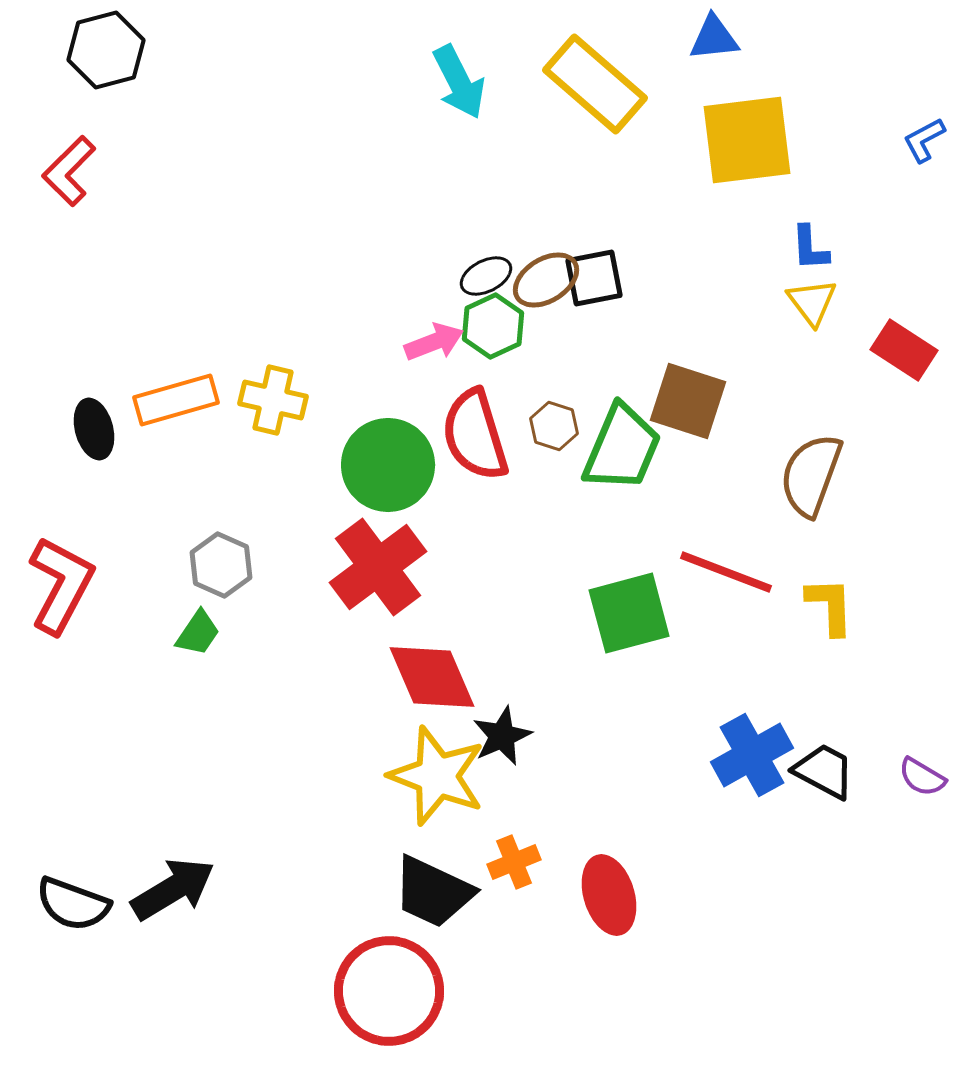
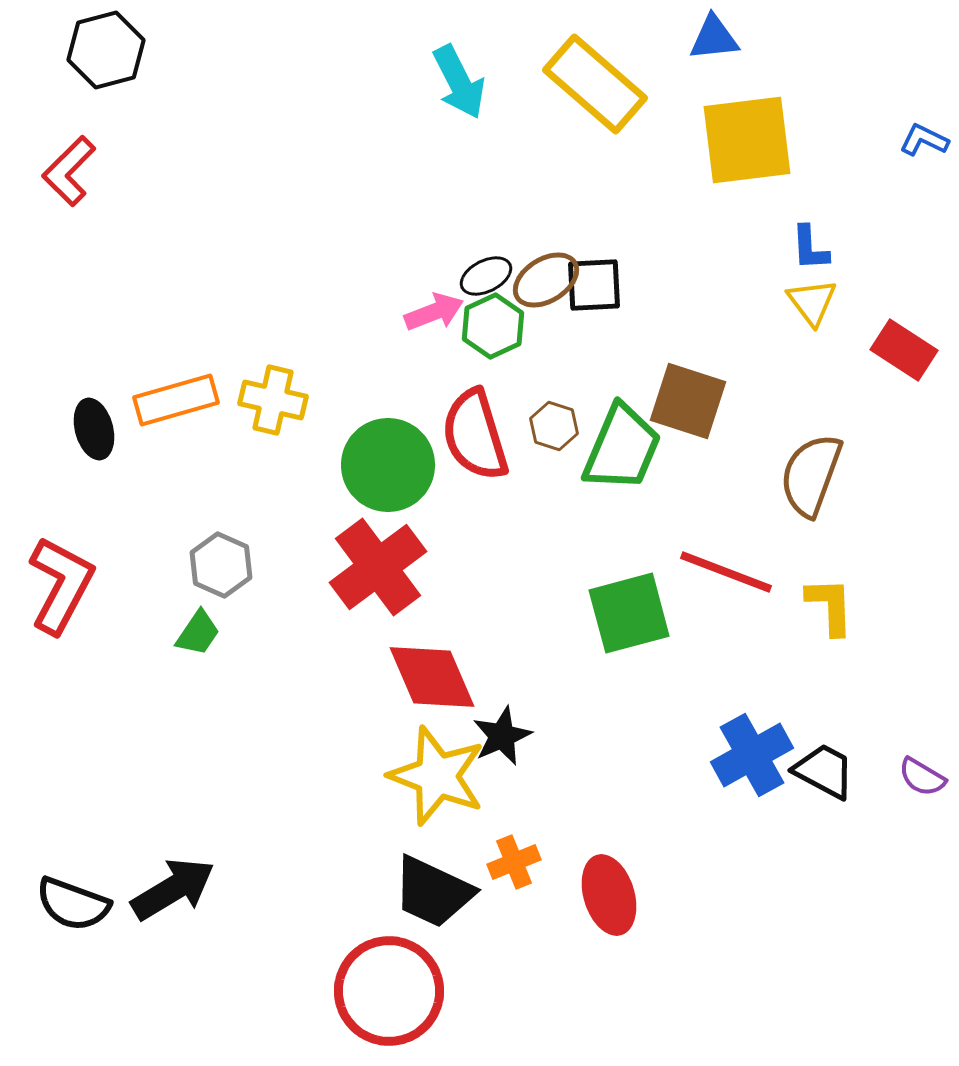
blue L-shape at (924, 140): rotated 54 degrees clockwise
black square at (594, 278): moved 7 px down; rotated 8 degrees clockwise
pink arrow at (434, 342): moved 30 px up
